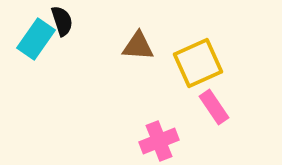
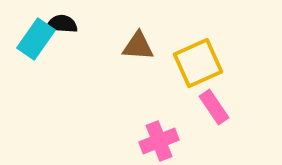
black semicircle: moved 3 px down; rotated 68 degrees counterclockwise
